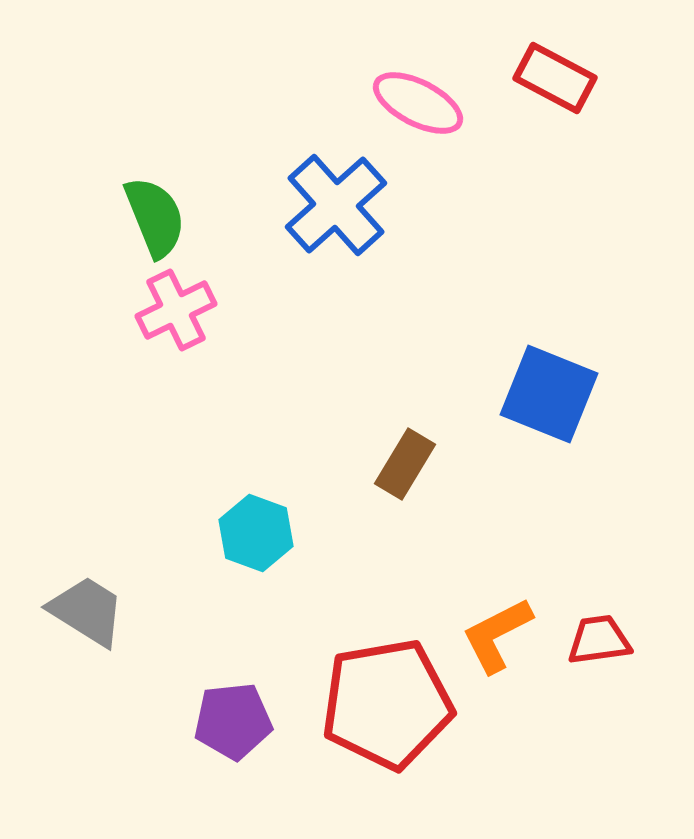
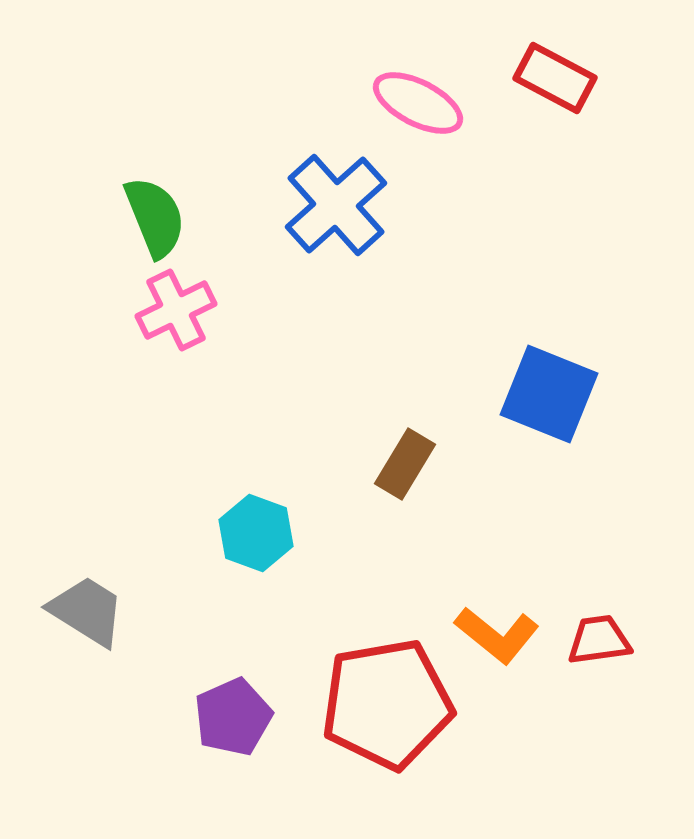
orange L-shape: rotated 114 degrees counterclockwise
purple pentagon: moved 4 px up; rotated 18 degrees counterclockwise
